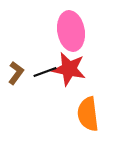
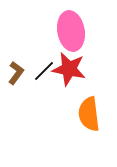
black line: moved 1 px left, 1 px up; rotated 25 degrees counterclockwise
orange semicircle: moved 1 px right
